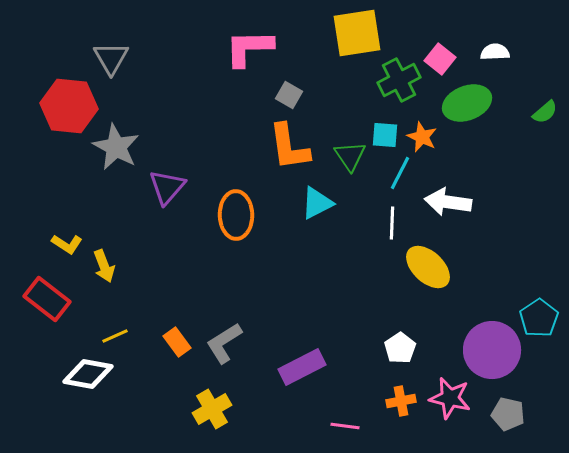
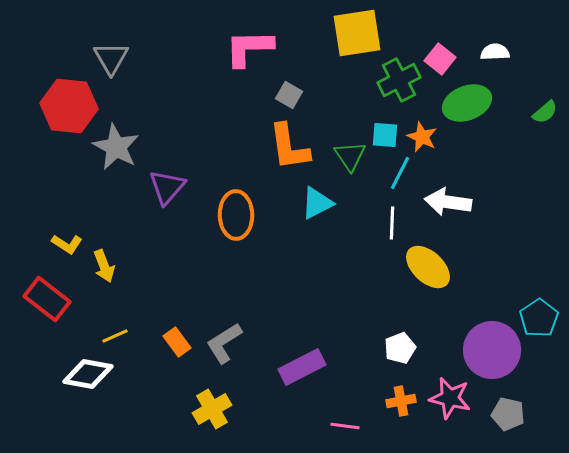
white pentagon: rotated 12 degrees clockwise
